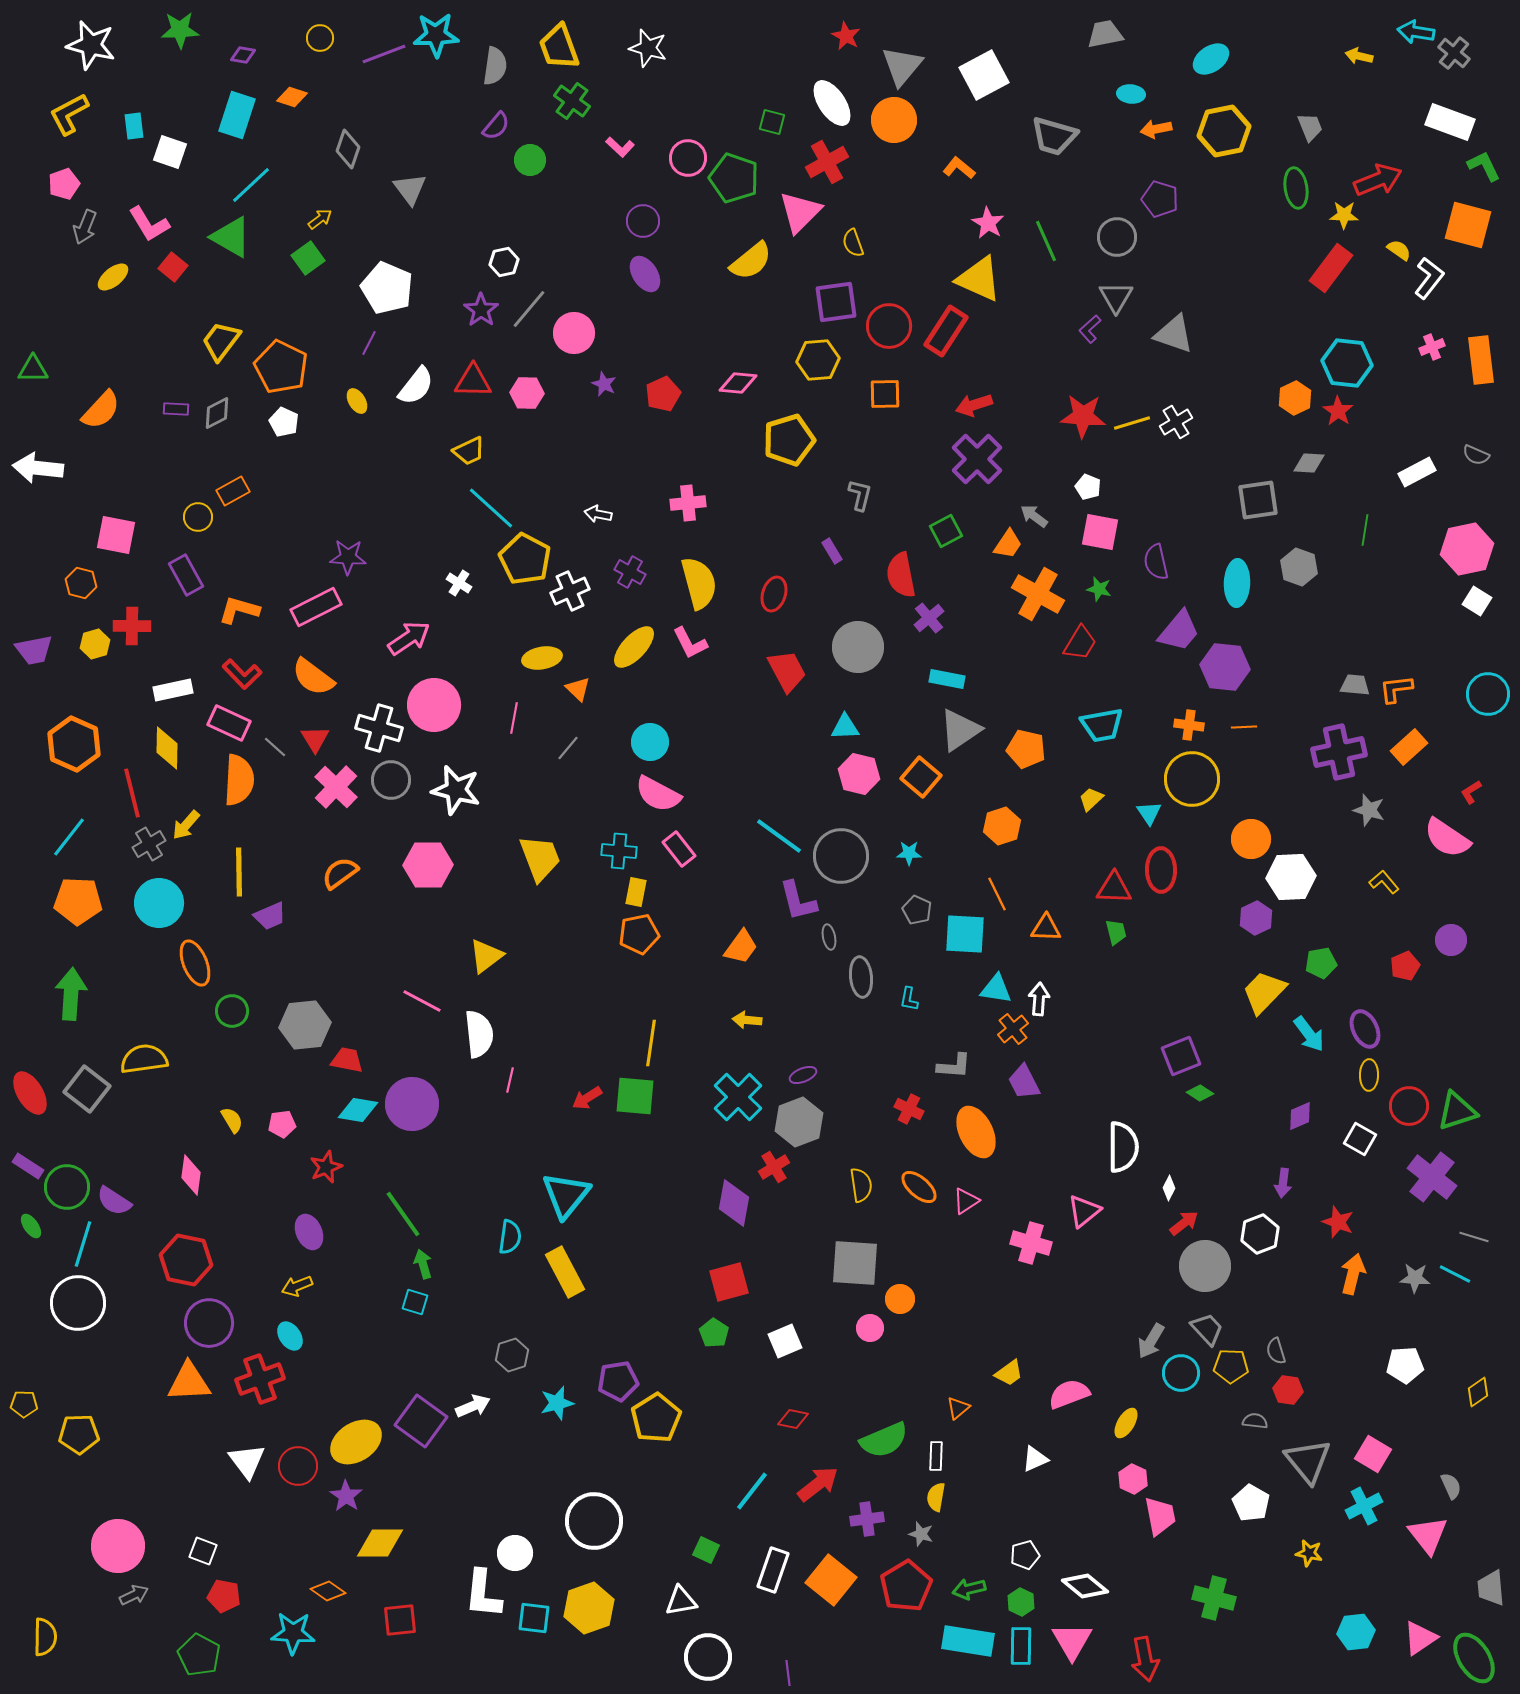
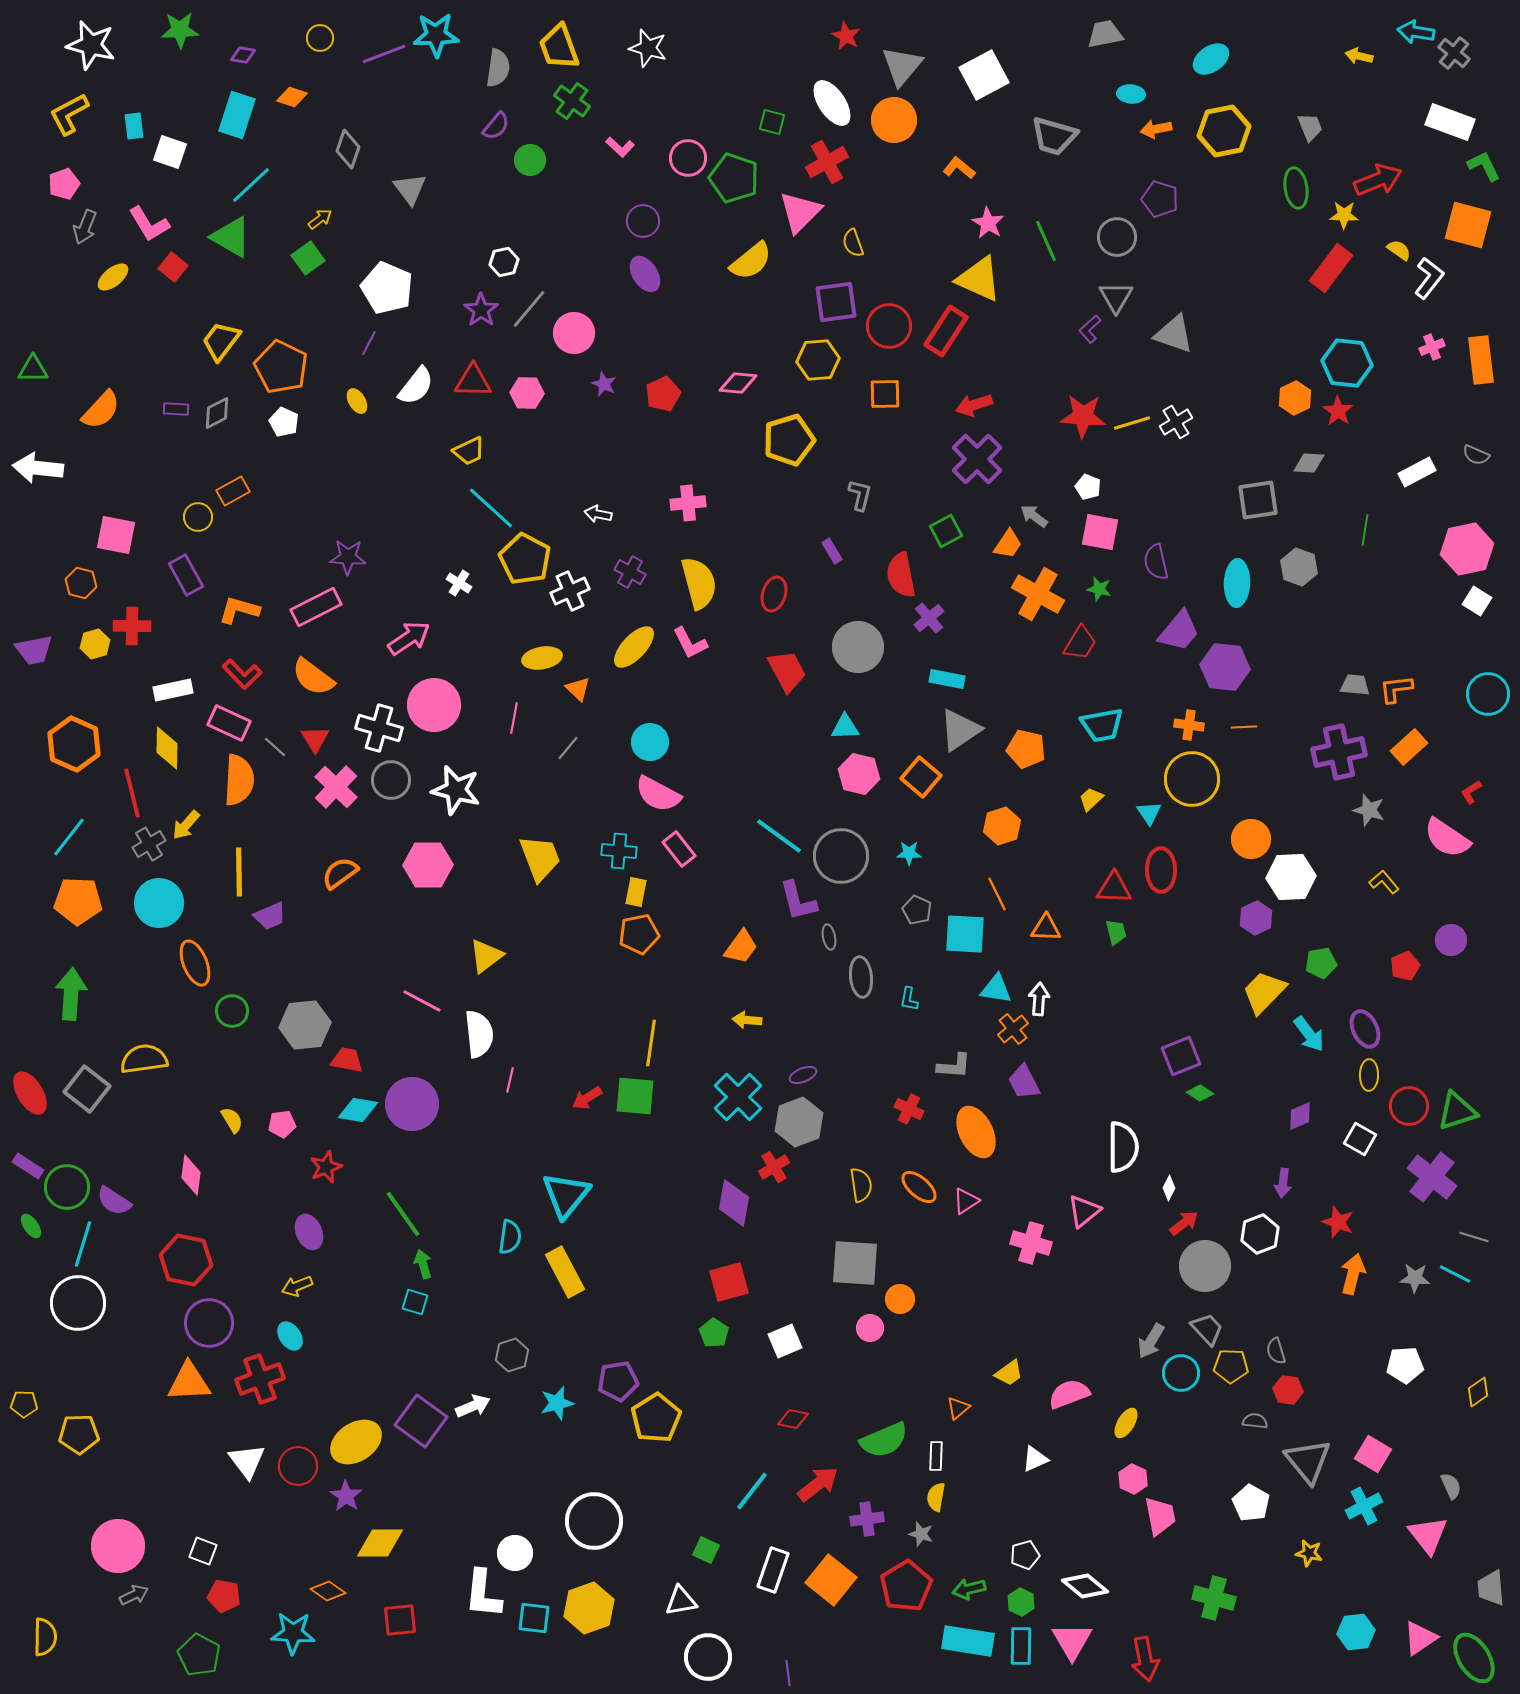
gray semicircle at (495, 66): moved 3 px right, 2 px down
